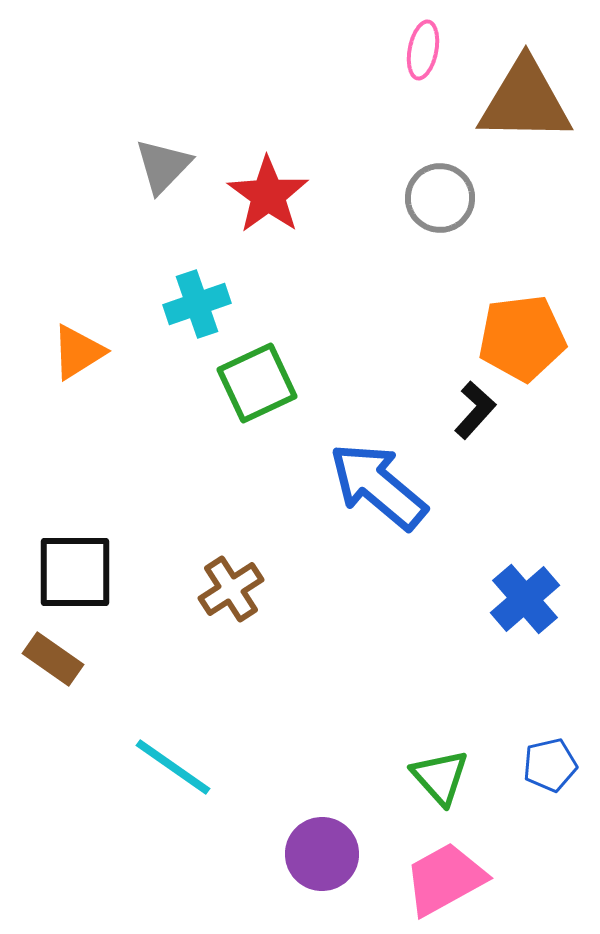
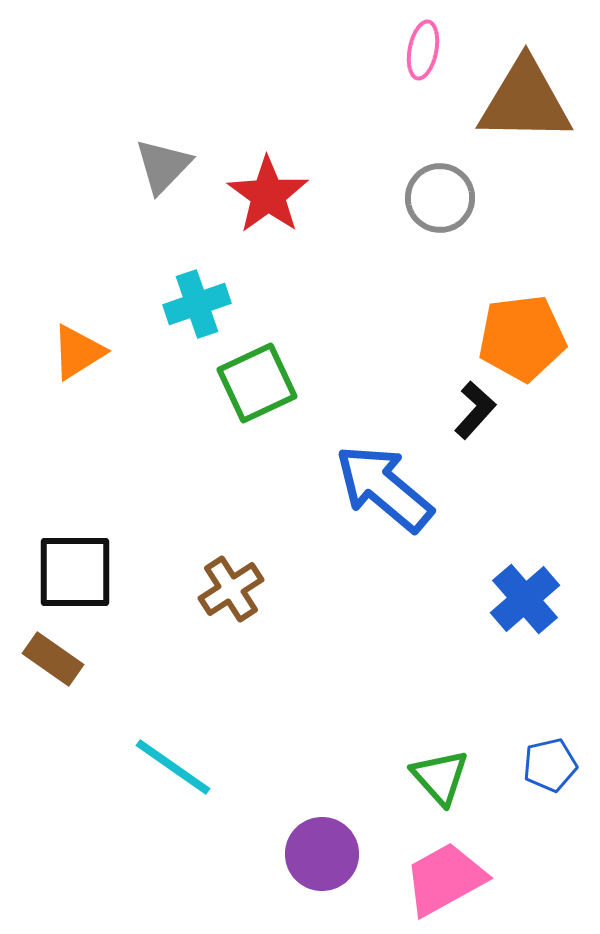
blue arrow: moved 6 px right, 2 px down
